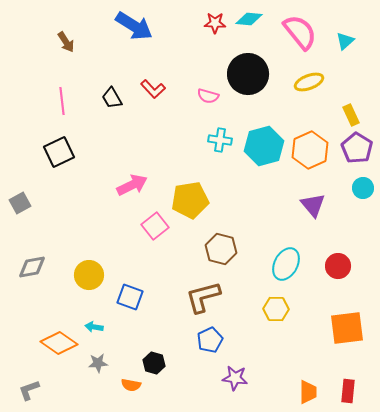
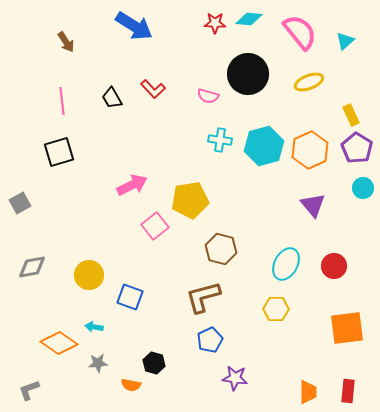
black square at (59, 152): rotated 8 degrees clockwise
red circle at (338, 266): moved 4 px left
